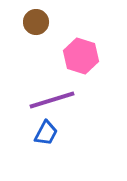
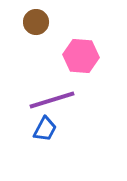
pink hexagon: rotated 12 degrees counterclockwise
blue trapezoid: moved 1 px left, 4 px up
